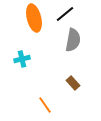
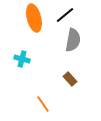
black line: moved 1 px down
cyan cross: rotated 28 degrees clockwise
brown rectangle: moved 3 px left, 4 px up
orange line: moved 2 px left, 1 px up
